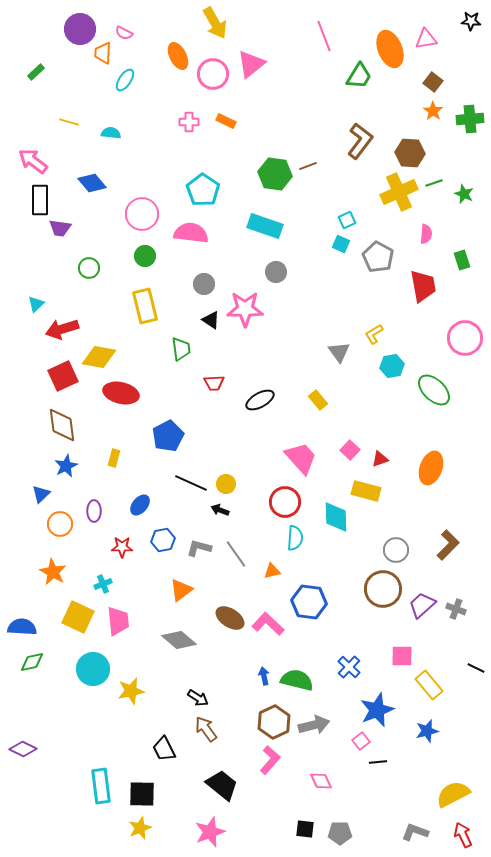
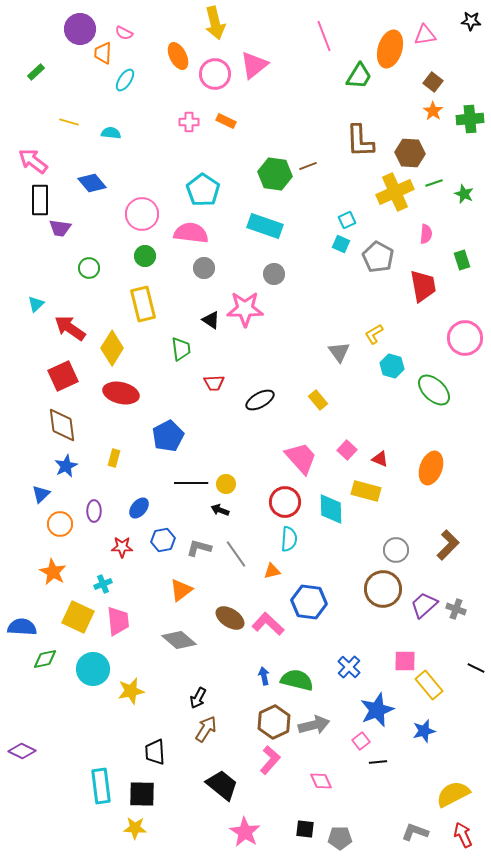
yellow arrow at (215, 23): rotated 16 degrees clockwise
pink triangle at (426, 39): moved 1 px left, 4 px up
orange ellipse at (390, 49): rotated 39 degrees clockwise
pink triangle at (251, 64): moved 3 px right, 1 px down
pink circle at (213, 74): moved 2 px right
brown L-shape at (360, 141): rotated 141 degrees clockwise
yellow cross at (399, 192): moved 4 px left
gray circle at (276, 272): moved 2 px left, 2 px down
gray circle at (204, 284): moved 16 px up
yellow rectangle at (145, 306): moved 2 px left, 2 px up
red arrow at (62, 329): moved 8 px right, 1 px up; rotated 52 degrees clockwise
yellow diamond at (99, 357): moved 13 px right, 9 px up; rotated 68 degrees counterclockwise
cyan hexagon at (392, 366): rotated 25 degrees clockwise
pink square at (350, 450): moved 3 px left
red triangle at (380, 459): rotated 42 degrees clockwise
black line at (191, 483): rotated 24 degrees counterclockwise
blue ellipse at (140, 505): moved 1 px left, 3 px down
cyan diamond at (336, 517): moved 5 px left, 8 px up
cyan semicircle at (295, 538): moved 6 px left, 1 px down
purple trapezoid at (422, 605): moved 2 px right
pink square at (402, 656): moved 3 px right, 5 px down
green diamond at (32, 662): moved 13 px right, 3 px up
black arrow at (198, 698): rotated 85 degrees clockwise
brown arrow at (206, 729): rotated 68 degrees clockwise
blue star at (427, 731): moved 3 px left
purple diamond at (23, 749): moved 1 px left, 2 px down
black trapezoid at (164, 749): moved 9 px left, 3 px down; rotated 24 degrees clockwise
yellow star at (140, 828): moved 5 px left; rotated 25 degrees clockwise
pink star at (210, 832): moved 35 px right; rotated 20 degrees counterclockwise
gray pentagon at (340, 833): moved 5 px down
